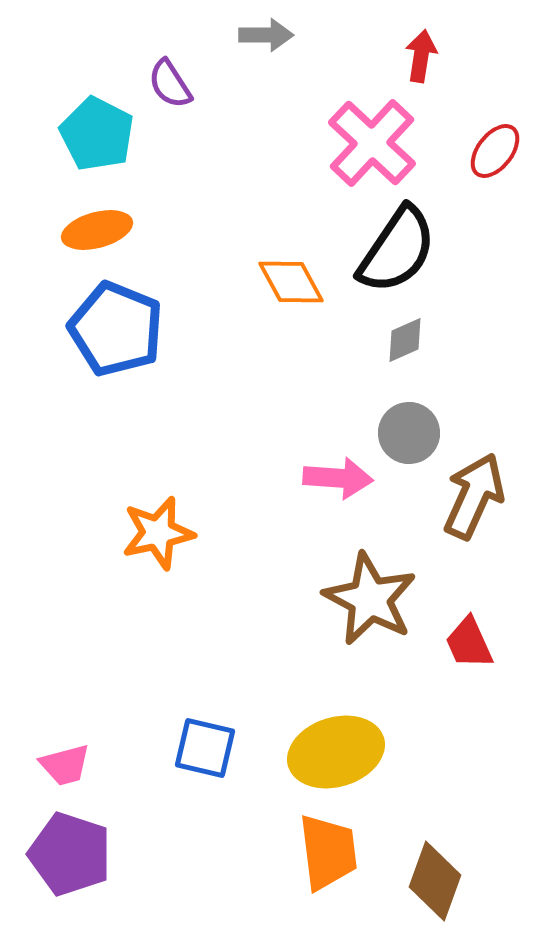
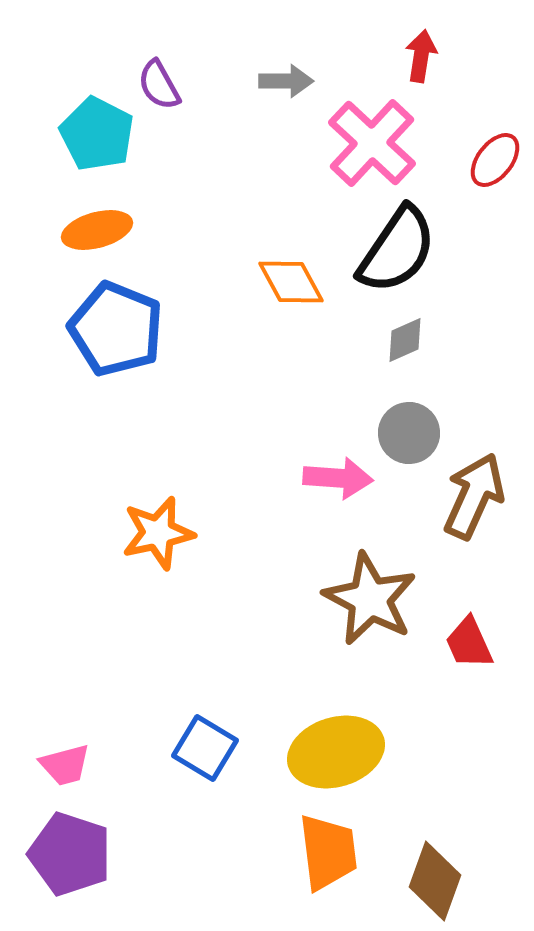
gray arrow: moved 20 px right, 46 px down
purple semicircle: moved 11 px left, 1 px down; rotated 4 degrees clockwise
red ellipse: moved 9 px down
blue square: rotated 18 degrees clockwise
